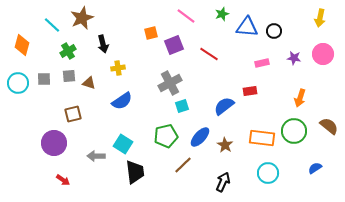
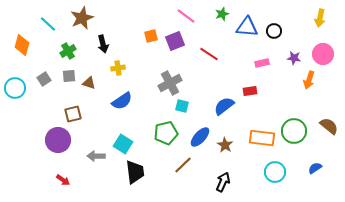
cyan line at (52, 25): moved 4 px left, 1 px up
orange square at (151, 33): moved 3 px down
purple square at (174, 45): moved 1 px right, 4 px up
gray square at (44, 79): rotated 32 degrees counterclockwise
cyan circle at (18, 83): moved 3 px left, 5 px down
orange arrow at (300, 98): moved 9 px right, 18 px up
cyan square at (182, 106): rotated 32 degrees clockwise
green pentagon at (166, 136): moved 3 px up
purple circle at (54, 143): moved 4 px right, 3 px up
cyan circle at (268, 173): moved 7 px right, 1 px up
